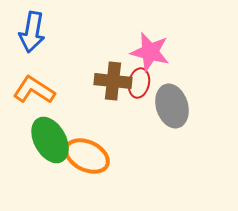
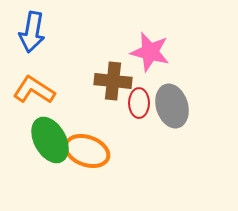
red ellipse: moved 20 px down; rotated 12 degrees counterclockwise
orange ellipse: moved 5 px up; rotated 6 degrees counterclockwise
